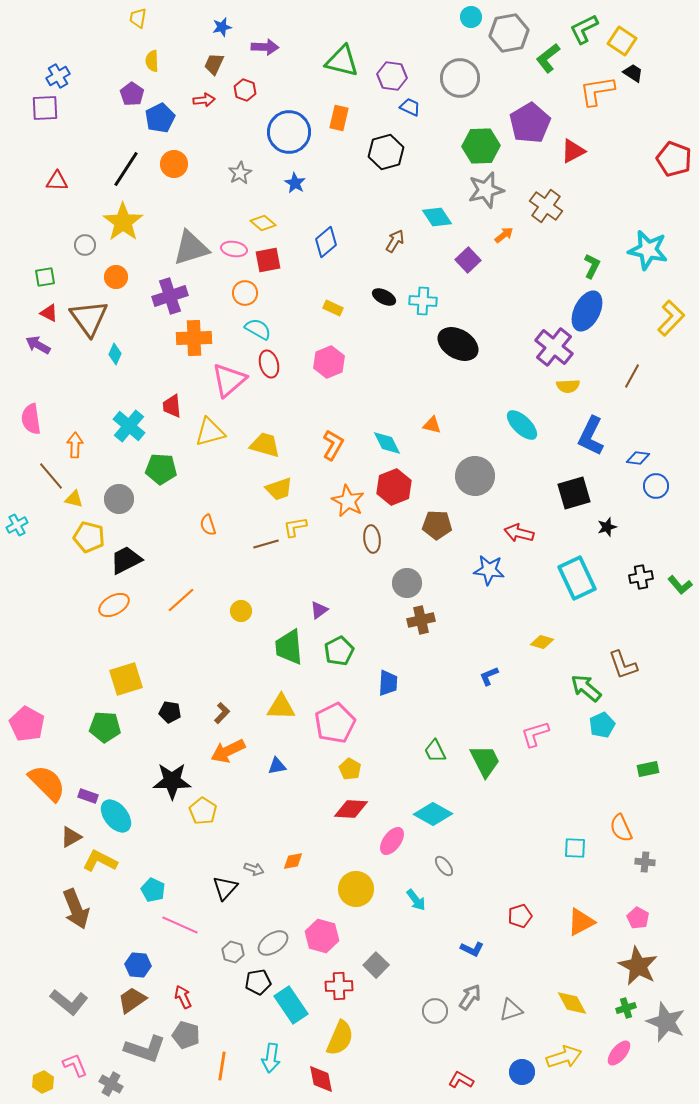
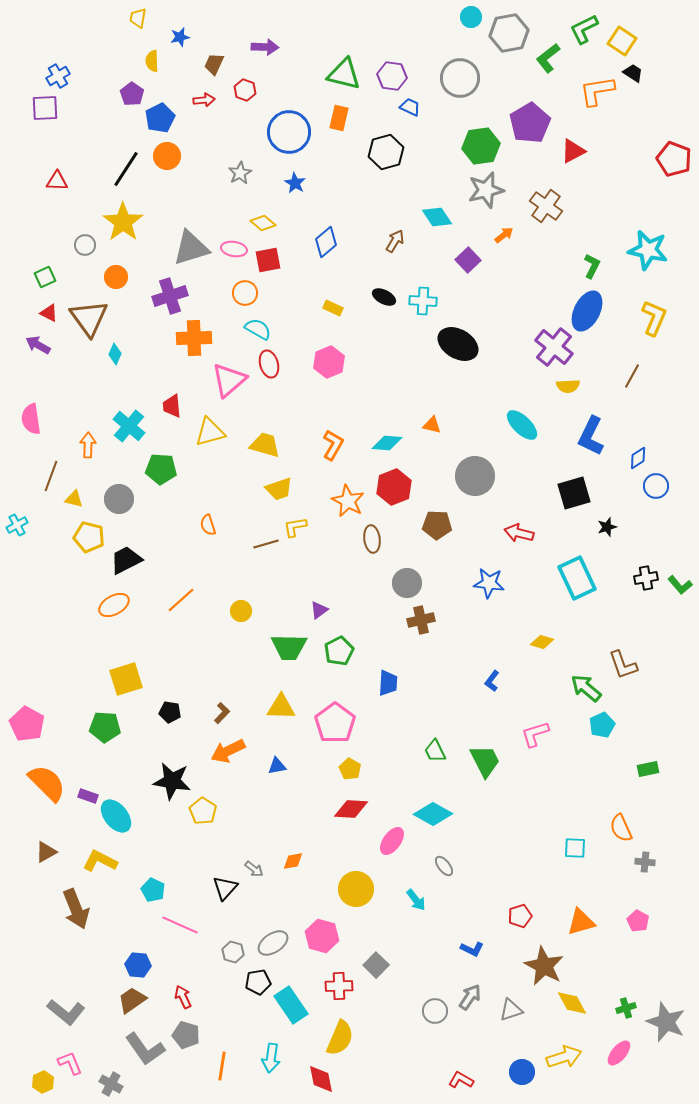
blue star at (222, 27): moved 42 px left, 10 px down
green triangle at (342, 61): moved 2 px right, 13 px down
green hexagon at (481, 146): rotated 6 degrees counterclockwise
orange circle at (174, 164): moved 7 px left, 8 px up
green square at (45, 277): rotated 15 degrees counterclockwise
yellow L-shape at (671, 318): moved 17 px left; rotated 21 degrees counterclockwise
cyan diamond at (387, 443): rotated 60 degrees counterclockwise
orange arrow at (75, 445): moved 13 px right
blue diamond at (638, 458): rotated 40 degrees counterclockwise
brown line at (51, 476): rotated 60 degrees clockwise
blue star at (489, 570): moved 13 px down
black cross at (641, 577): moved 5 px right, 1 px down
green trapezoid at (289, 647): rotated 84 degrees counterclockwise
blue L-shape at (489, 676): moved 3 px right, 5 px down; rotated 30 degrees counterclockwise
pink pentagon at (335, 723): rotated 9 degrees counterclockwise
black star at (172, 781): rotated 9 degrees clockwise
brown triangle at (71, 837): moved 25 px left, 15 px down
gray arrow at (254, 869): rotated 18 degrees clockwise
pink pentagon at (638, 918): moved 3 px down
orange triangle at (581, 922): rotated 12 degrees clockwise
brown star at (638, 966): moved 94 px left
gray L-shape at (69, 1002): moved 3 px left, 10 px down
gray L-shape at (145, 1049): rotated 36 degrees clockwise
pink L-shape at (75, 1065): moved 5 px left, 2 px up
